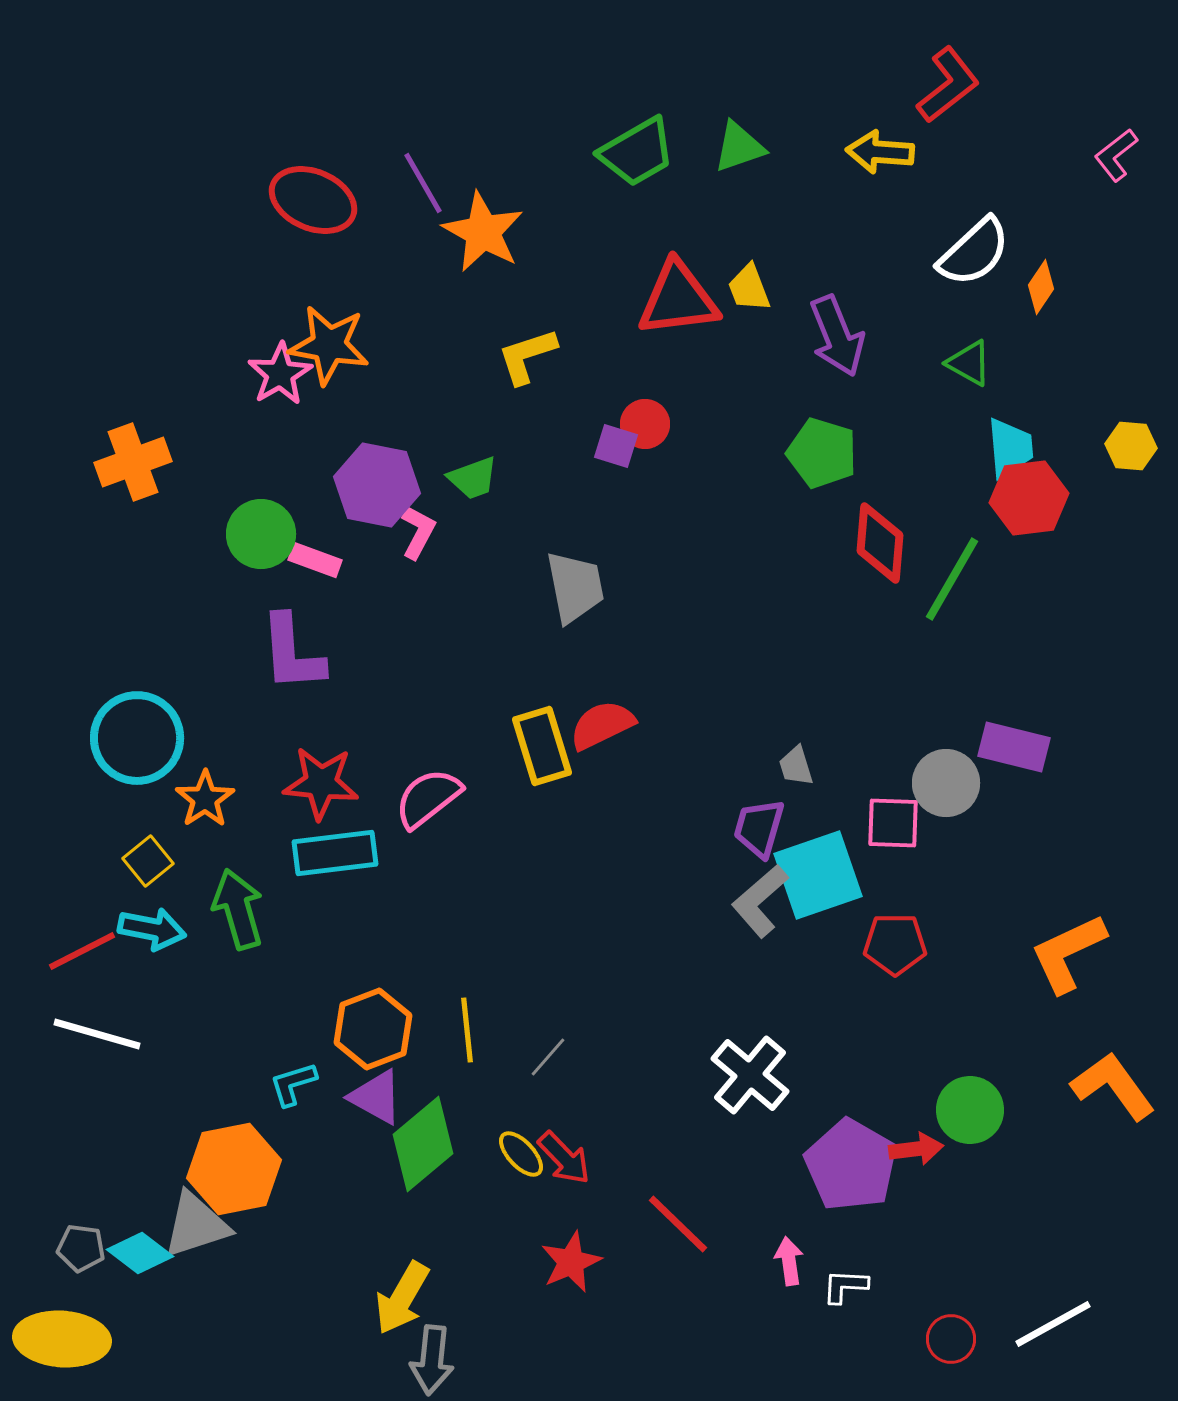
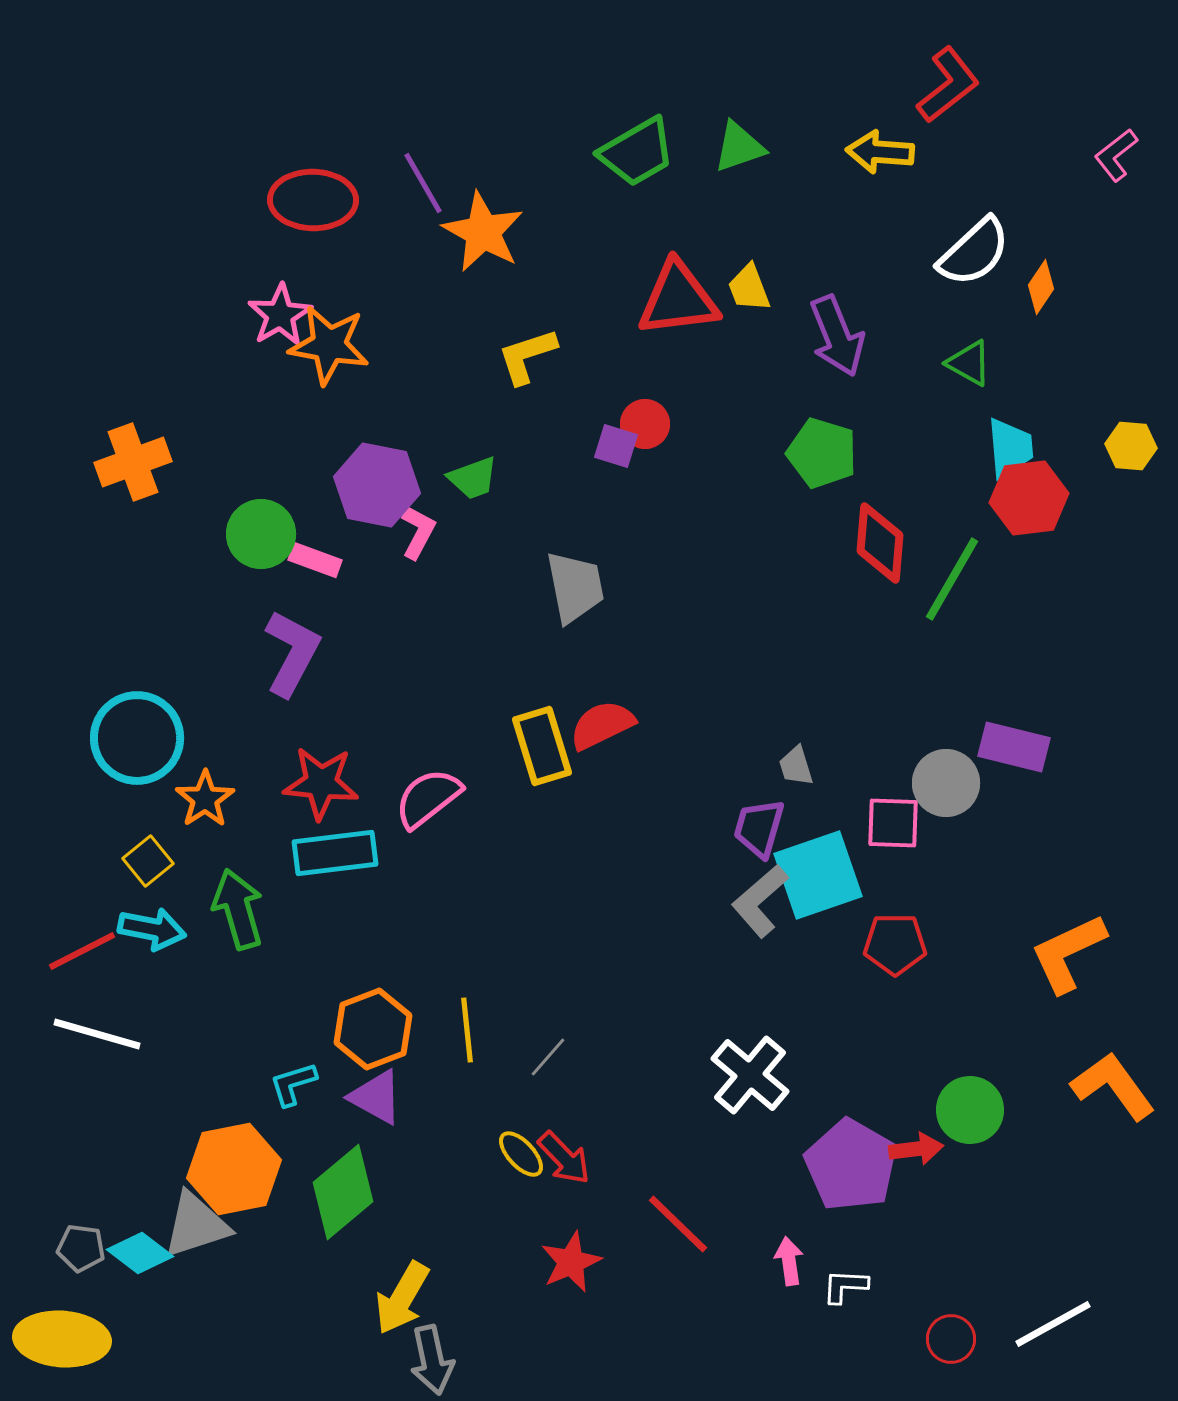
red ellipse at (313, 200): rotated 22 degrees counterclockwise
pink star at (280, 374): moved 59 px up
purple L-shape at (292, 653): rotated 148 degrees counterclockwise
green diamond at (423, 1144): moved 80 px left, 48 px down
gray arrow at (432, 1360): rotated 18 degrees counterclockwise
